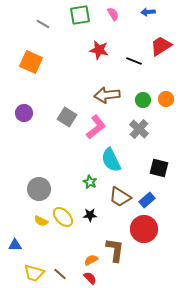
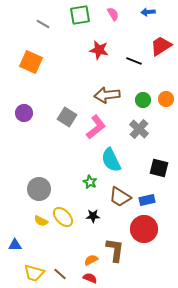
blue rectangle: rotated 28 degrees clockwise
black star: moved 3 px right, 1 px down
red semicircle: rotated 24 degrees counterclockwise
